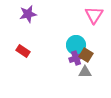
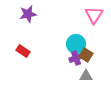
cyan circle: moved 1 px up
gray triangle: moved 1 px right, 4 px down
